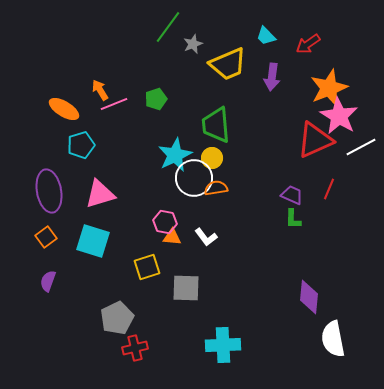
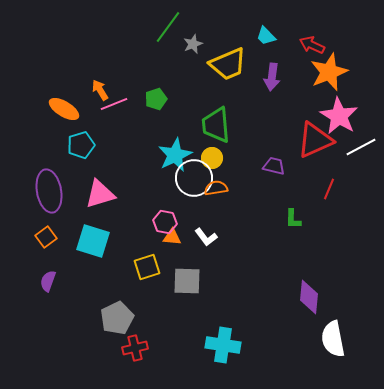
red arrow: moved 4 px right, 1 px down; rotated 60 degrees clockwise
orange star: moved 16 px up
purple trapezoid: moved 18 px left, 29 px up; rotated 10 degrees counterclockwise
gray square: moved 1 px right, 7 px up
cyan cross: rotated 12 degrees clockwise
